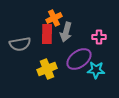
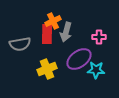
orange cross: moved 1 px left, 3 px down
